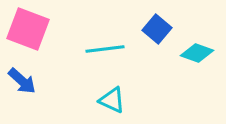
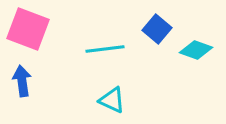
cyan diamond: moved 1 px left, 3 px up
blue arrow: rotated 140 degrees counterclockwise
